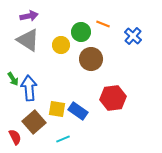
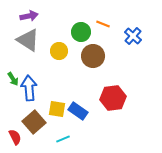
yellow circle: moved 2 px left, 6 px down
brown circle: moved 2 px right, 3 px up
